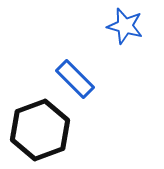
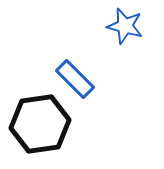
black hexagon: moved 6 px up; rotated 12 degrees clockwise
